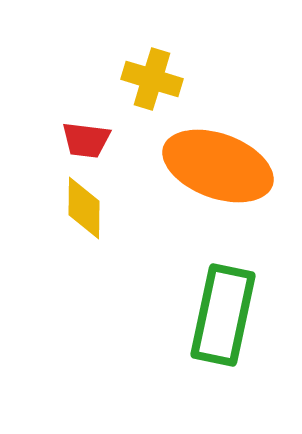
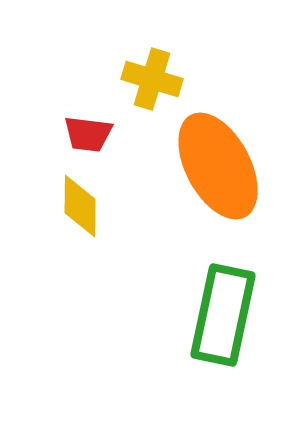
red trapezoid: moved 2 px right, 6 px up
orange ellipse: rotated 42 degrees clockwise
yellow diamond: moved 4 px left, 2 px up
